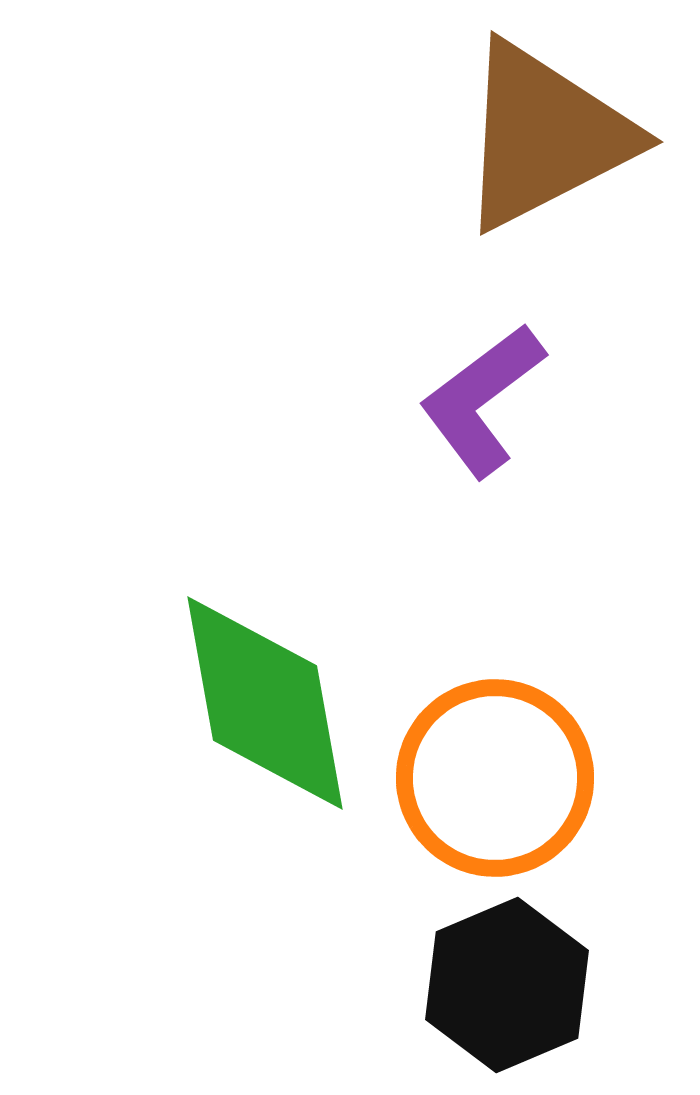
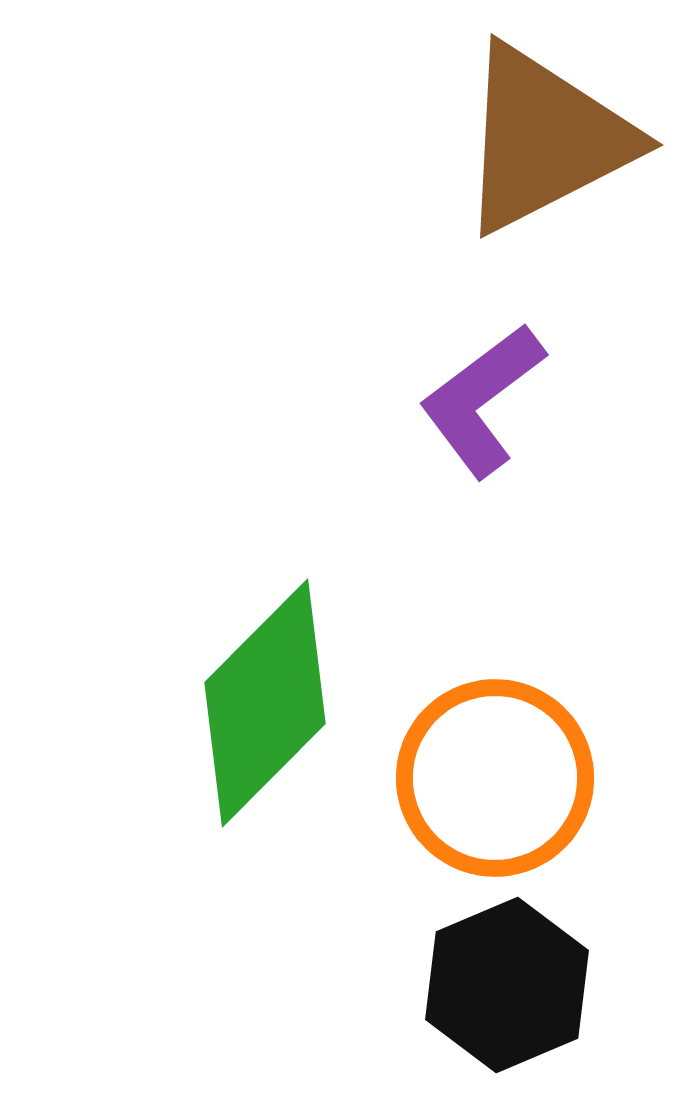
brown triangle: moved 3 px down
green diamond: rotated 55 degrees clockwise
